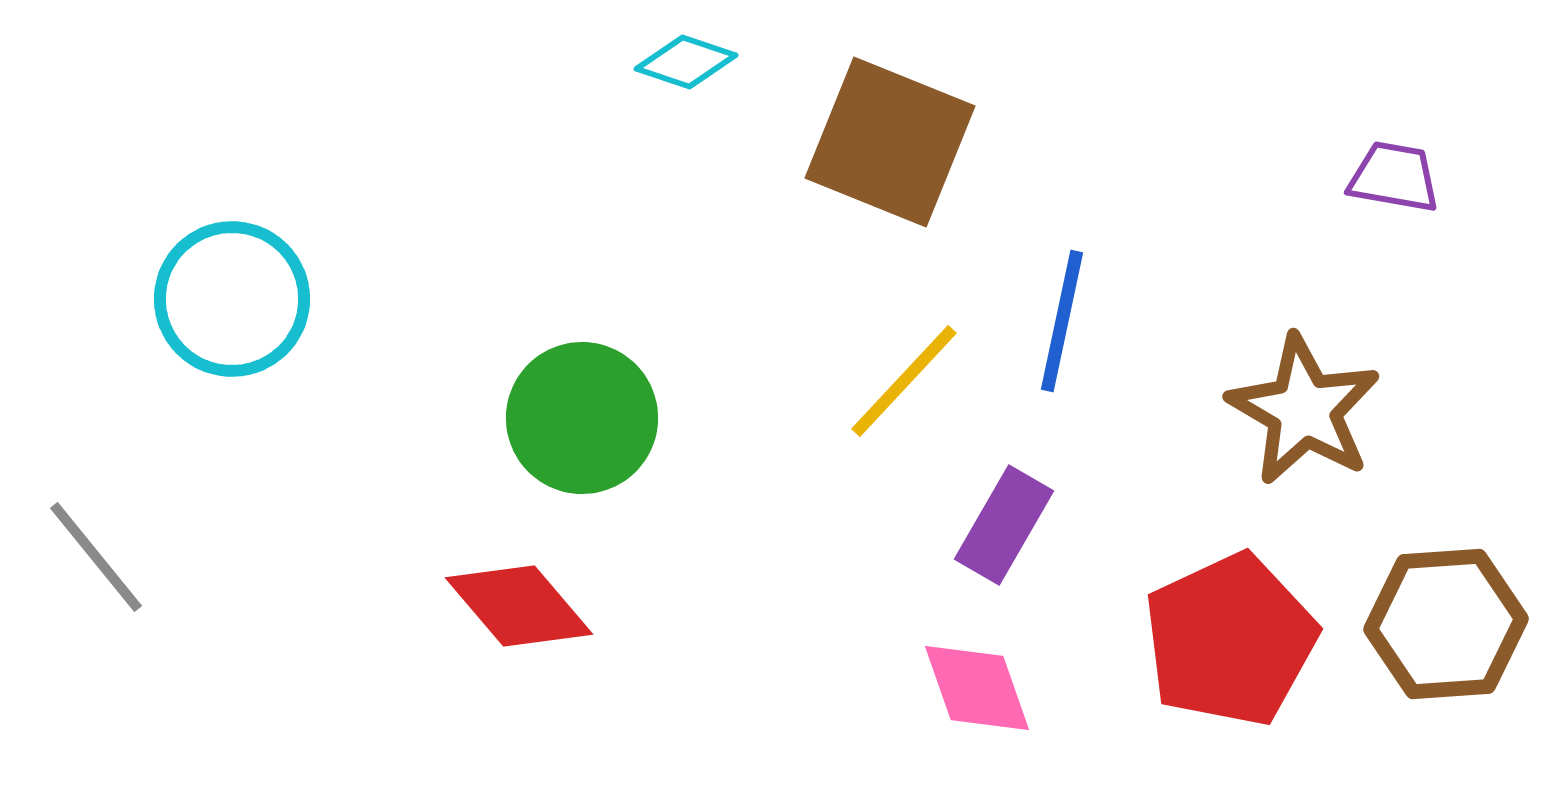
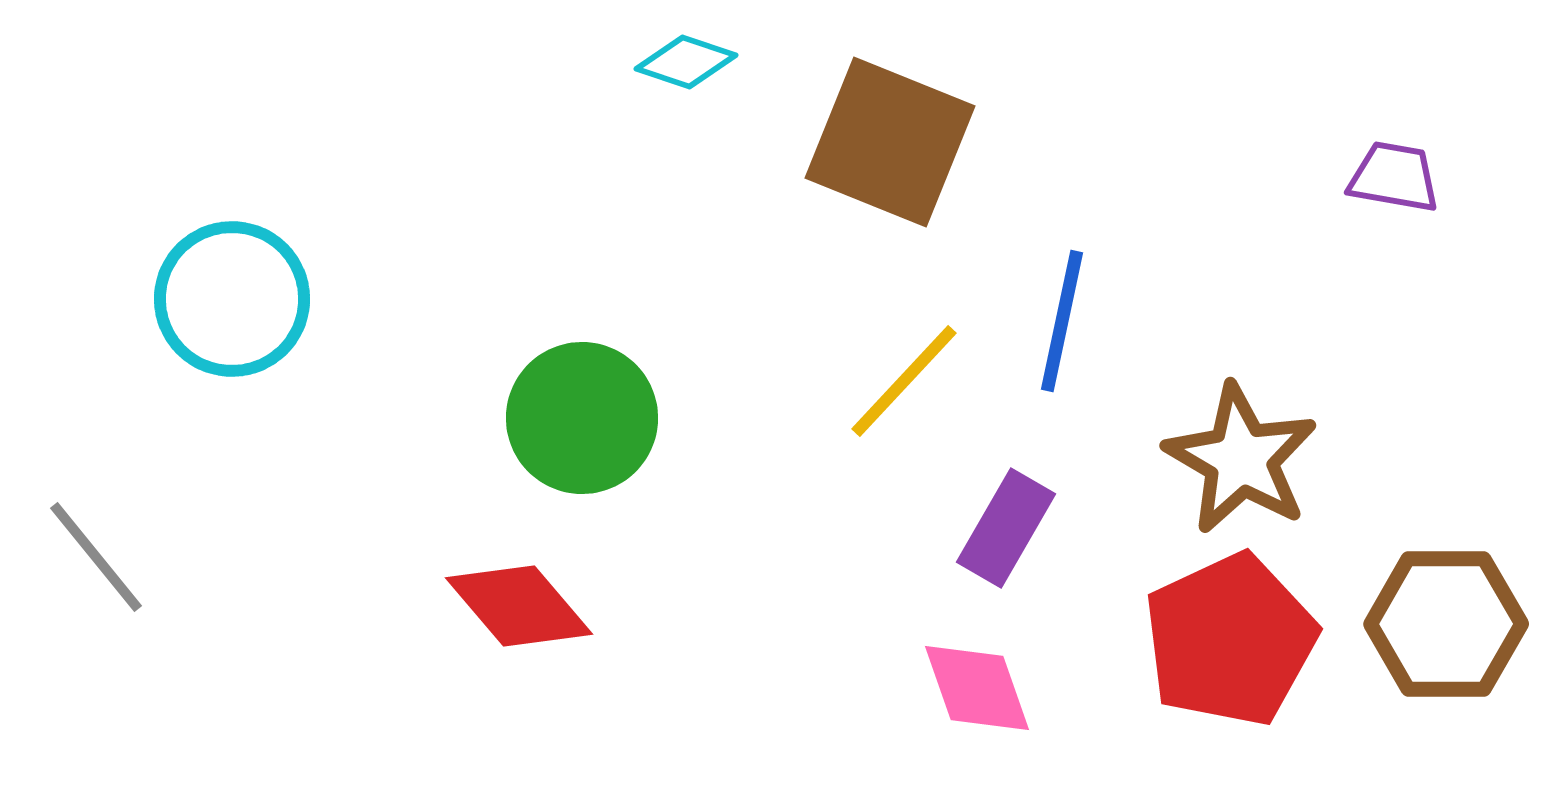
brown star: moved 63 px left, 49 px down
purple rectangle: moved 2 px right, 3 px down
brown hexagon: rotated 4 degrees clockwise
